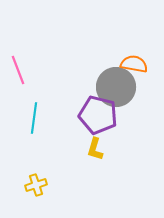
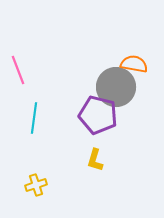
yellow L-shape: moved 11 px down
